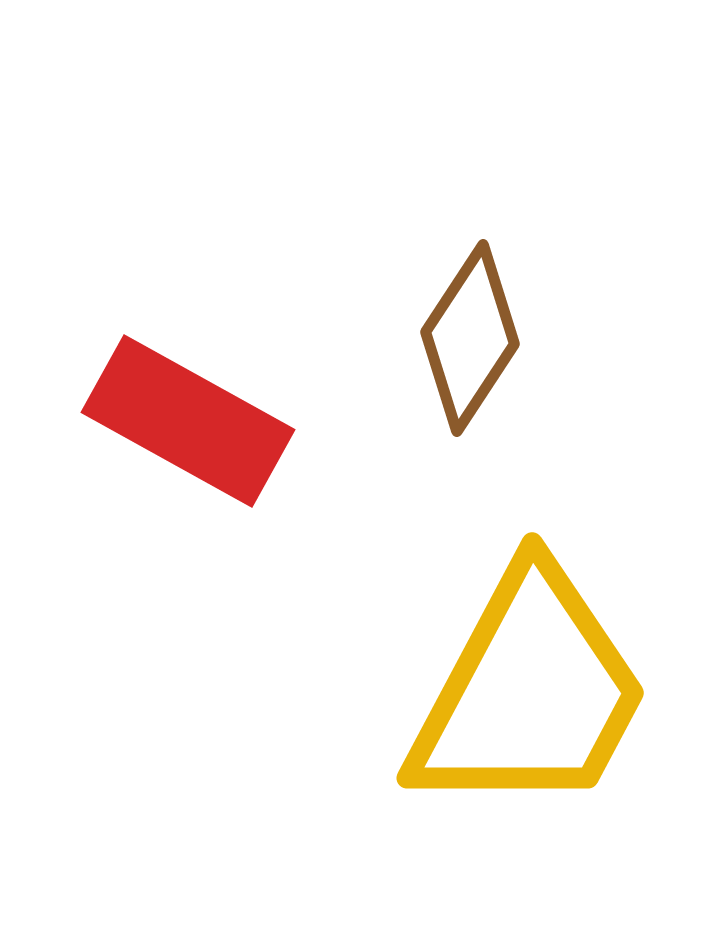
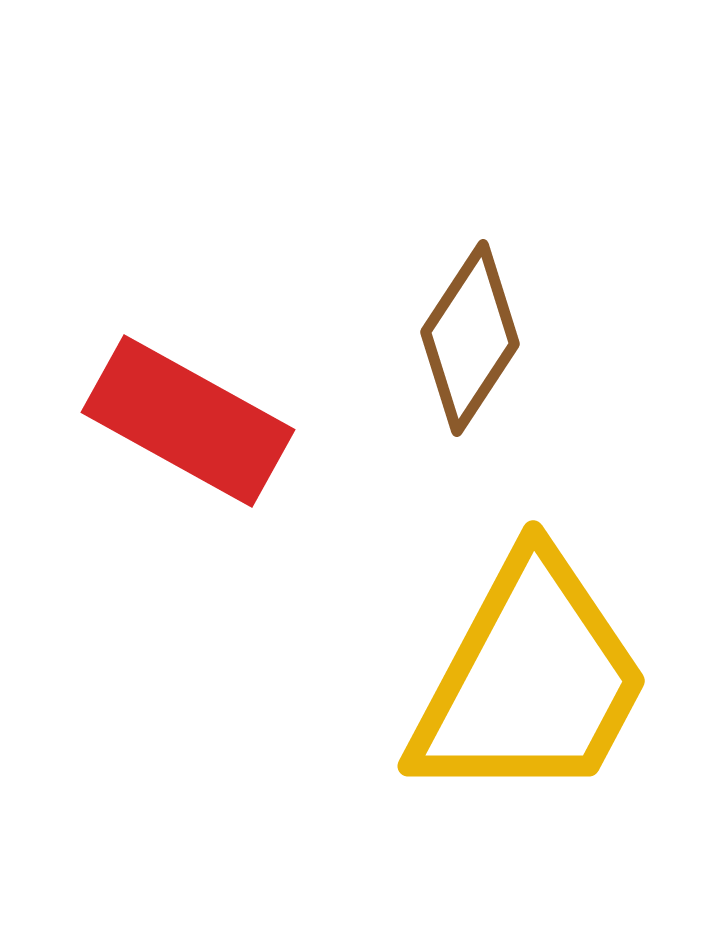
yellow trapezoid: moved 1 px right, 12 px up
